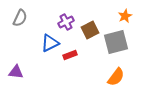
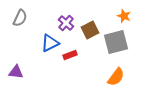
orange star: moved 1 px left; rotated 24 degrees counterclockwise
purple cross: moved 1 px down; rotated 21 degrees counterclockwise
